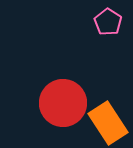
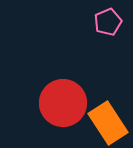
pink pentagon: rotated 16 degrees clockwise
